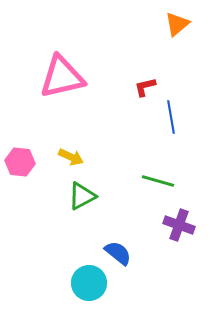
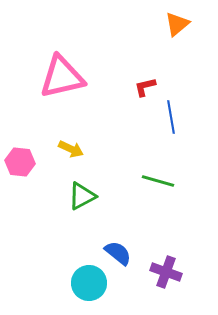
yellow arrow: moved 8 px up
purple cross: moved 13 px left, 47 px down
